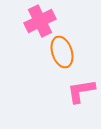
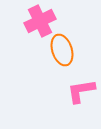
orange ellipse: moved 2 px up
